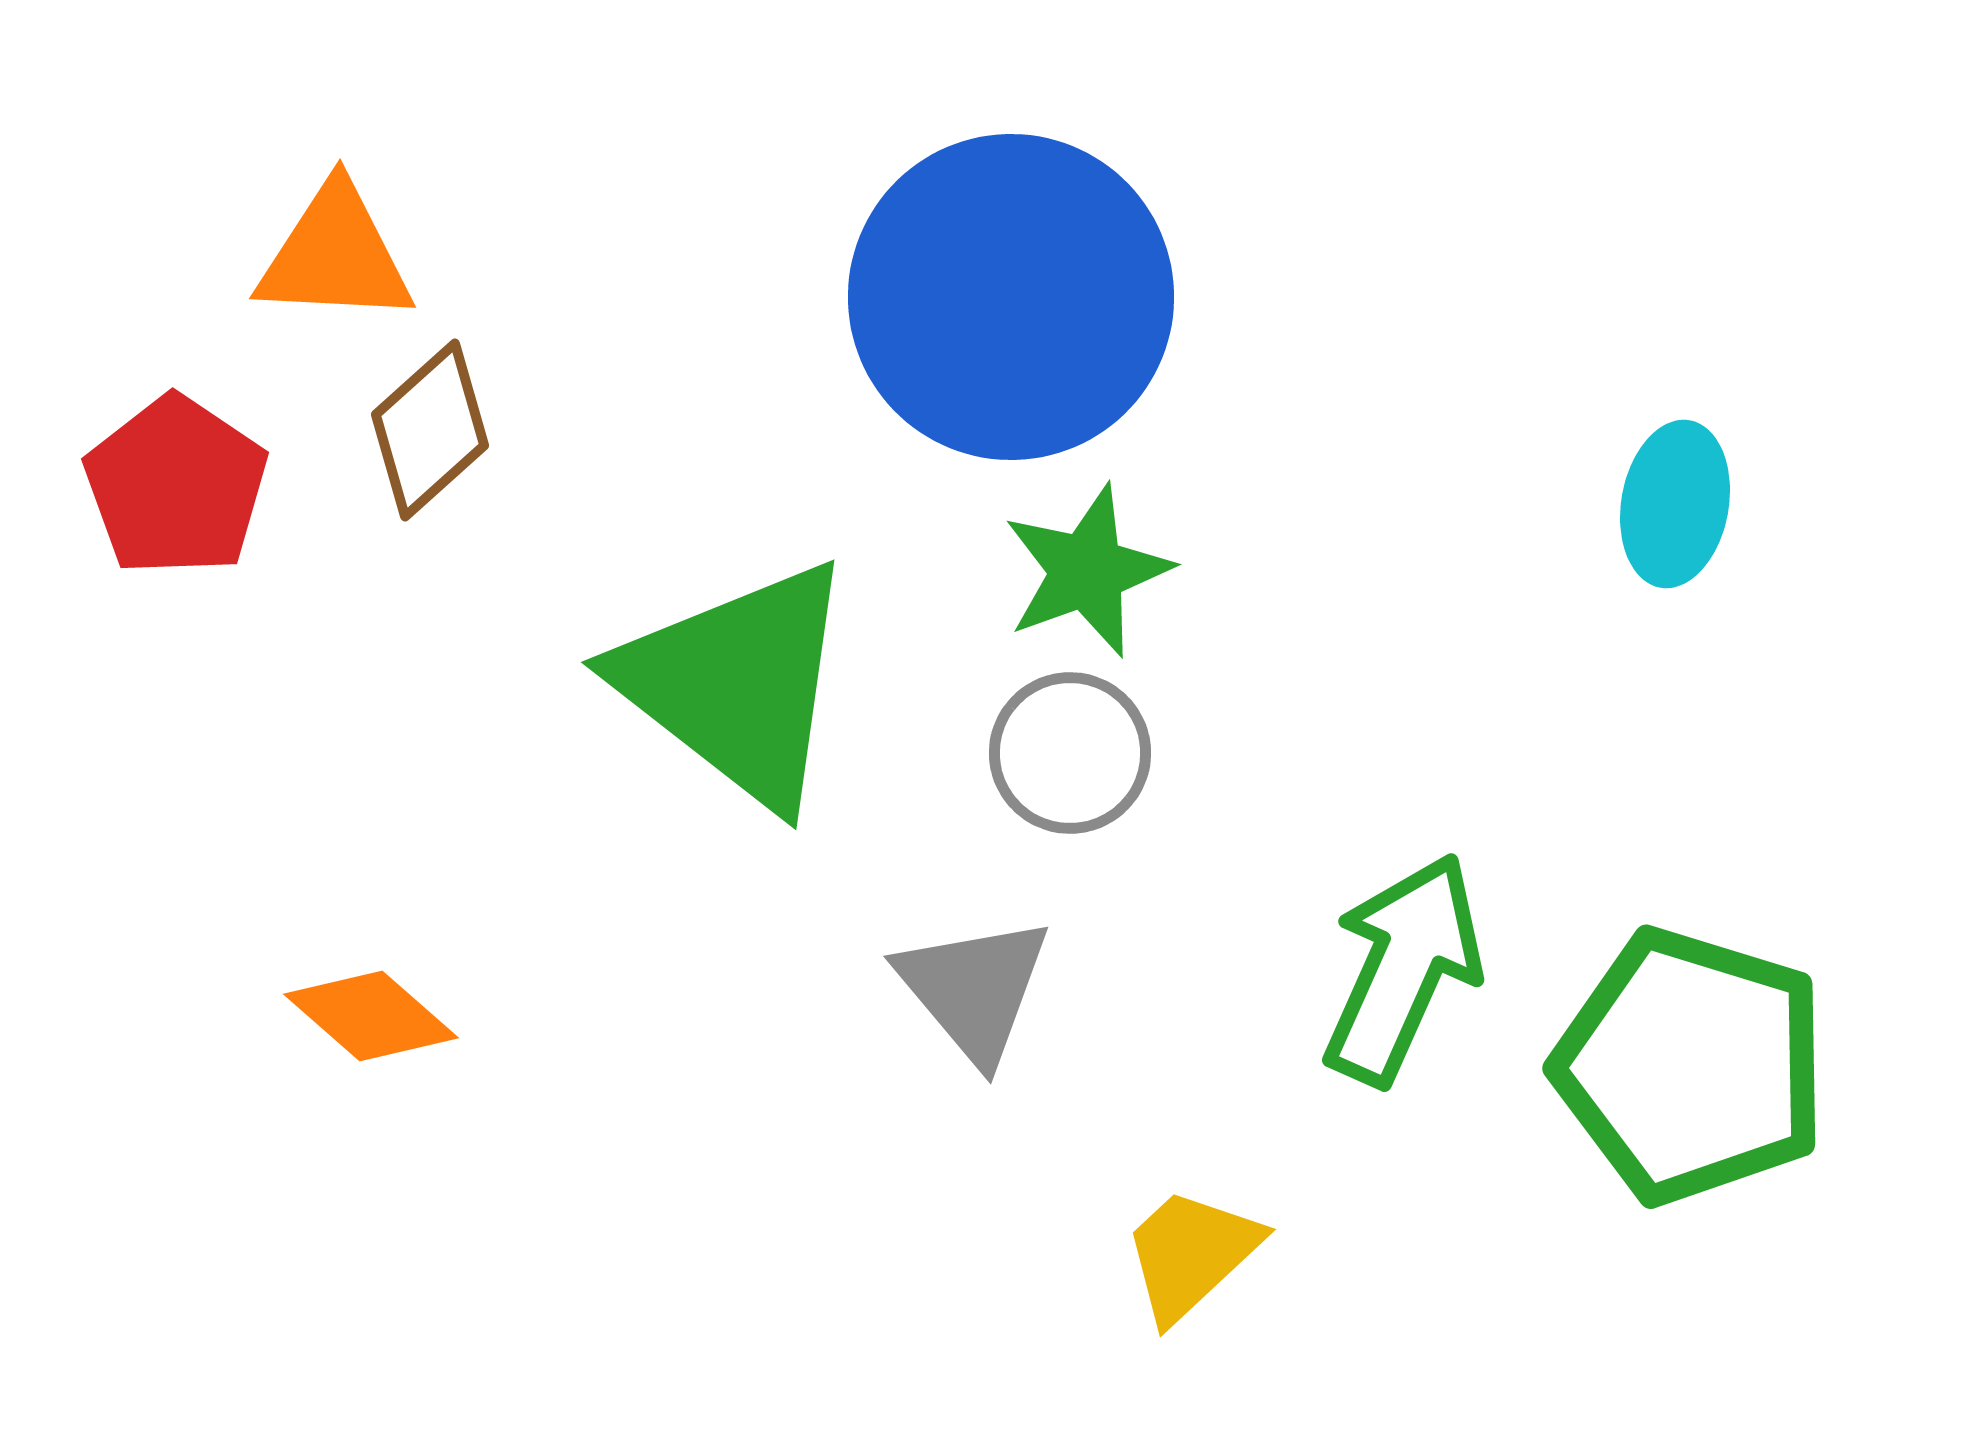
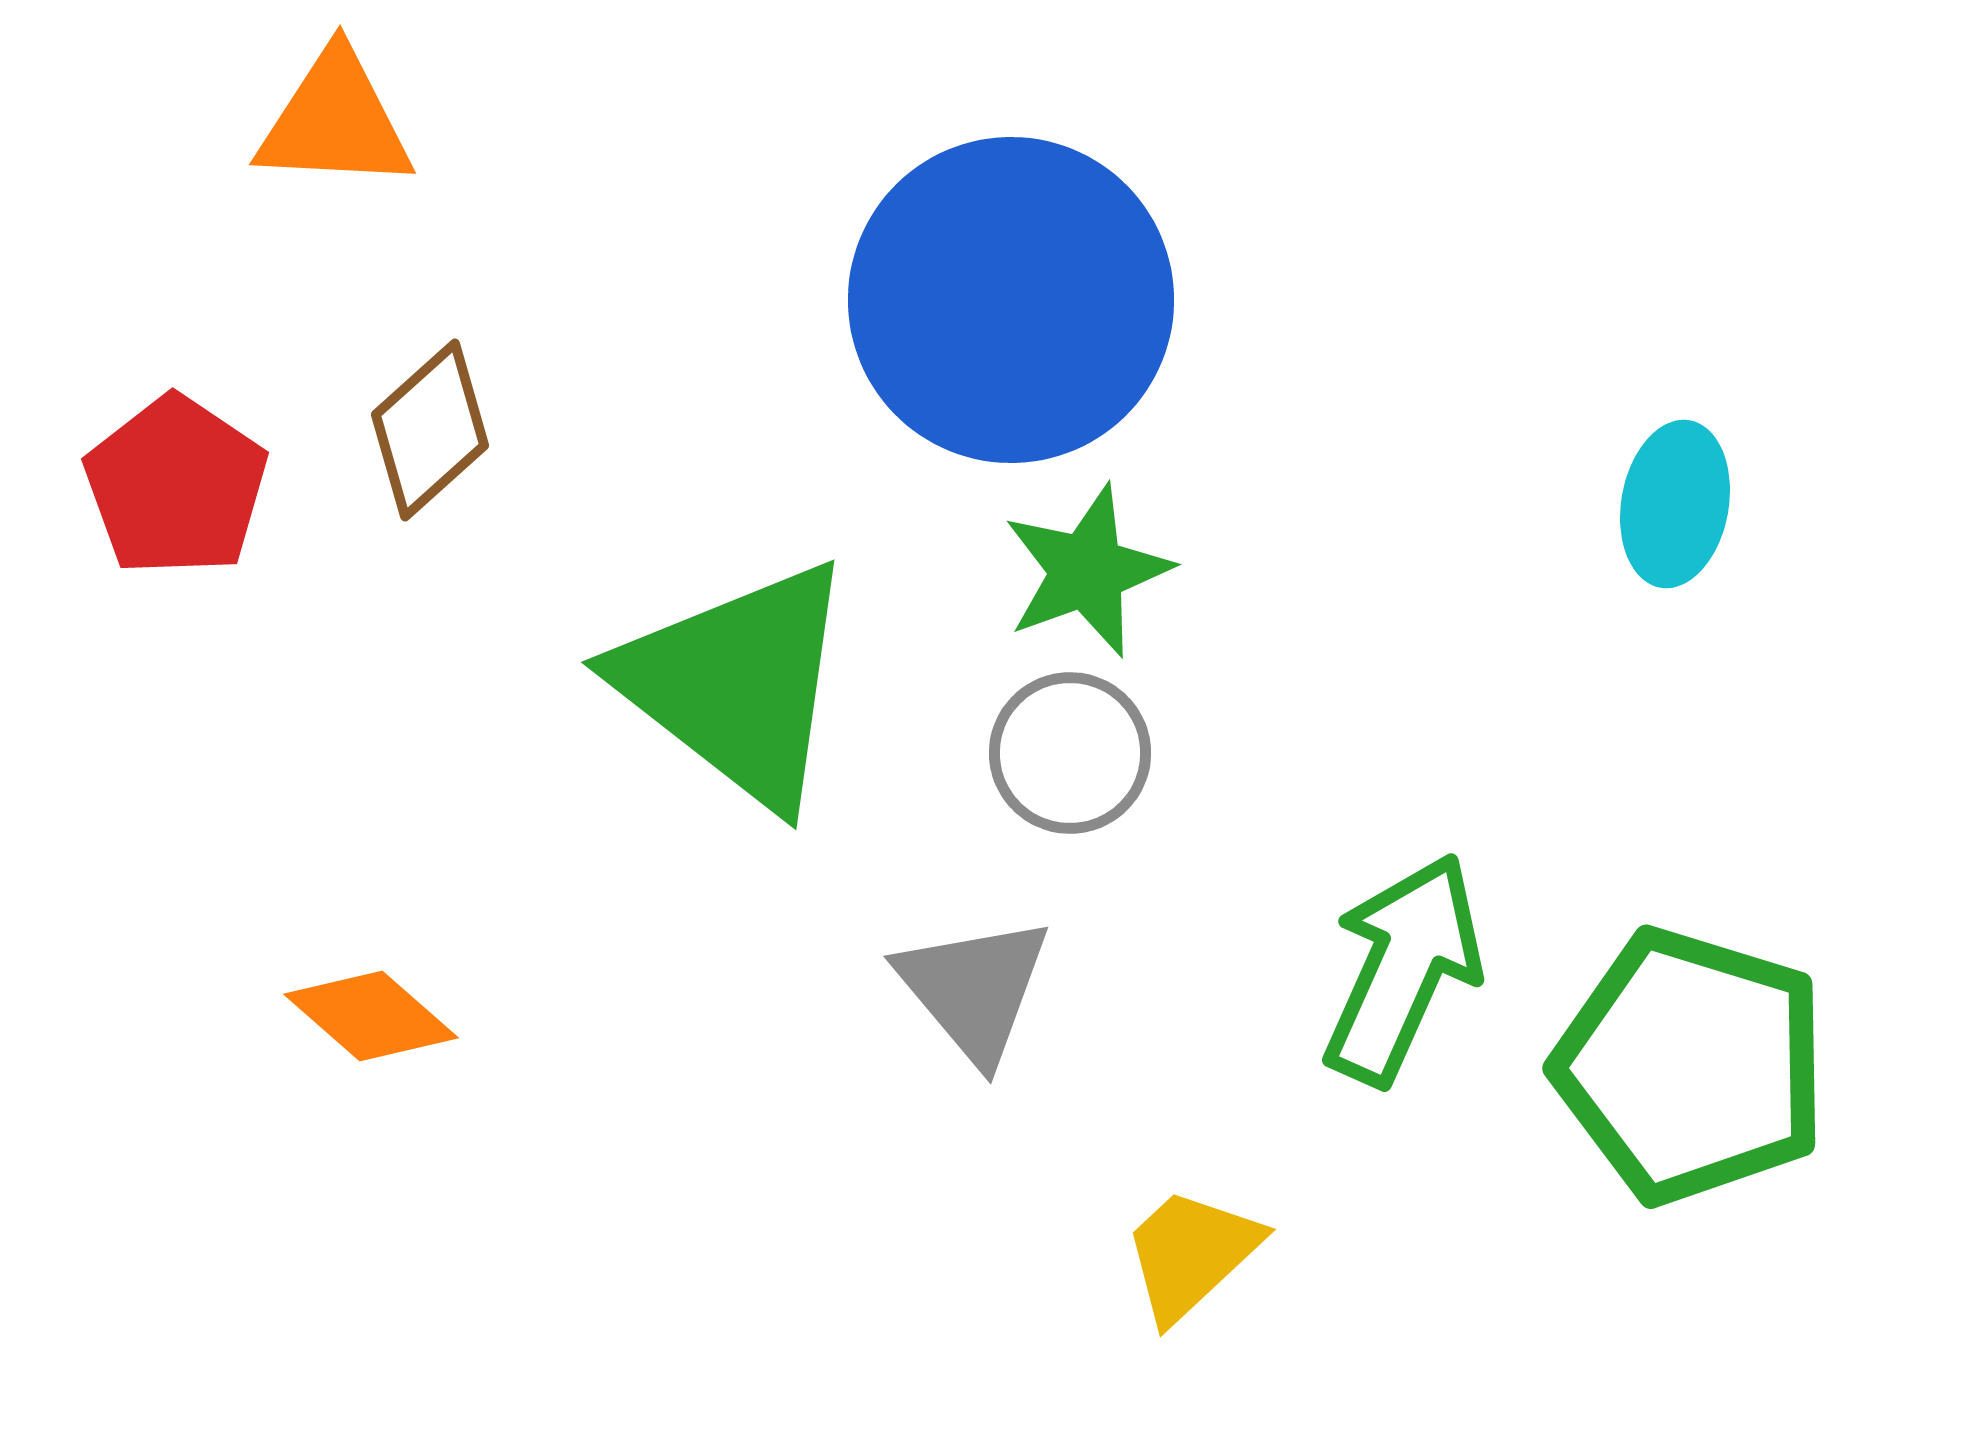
orange triangle: moved 134 px up
blue circle: moved 3 px down
